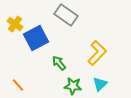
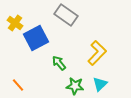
yellow cross: moved 1 px up
green star: moved 2 px right
